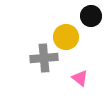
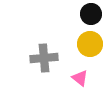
black circle: moved 2 px up
yellow circle: moved 24 px right, 7 px down
